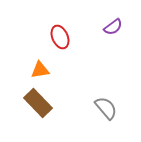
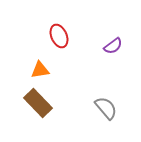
purple semicircle: moved 19 px down
red ellipse: moved 1 px left, 1 px up
